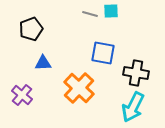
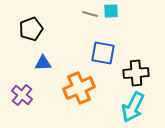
black cross: rotated 15 degrees counterclockwise
orange cross: rotated 24 degrees clockwise
